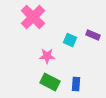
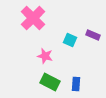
pink cross: moved 1 px down
pink star: moved 2 px left; rotated 14 degrees clockwise
